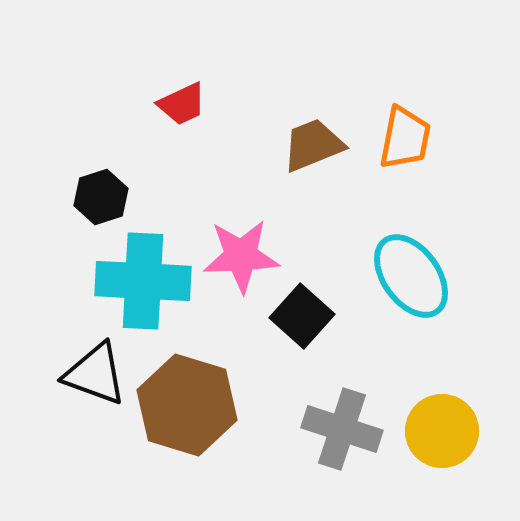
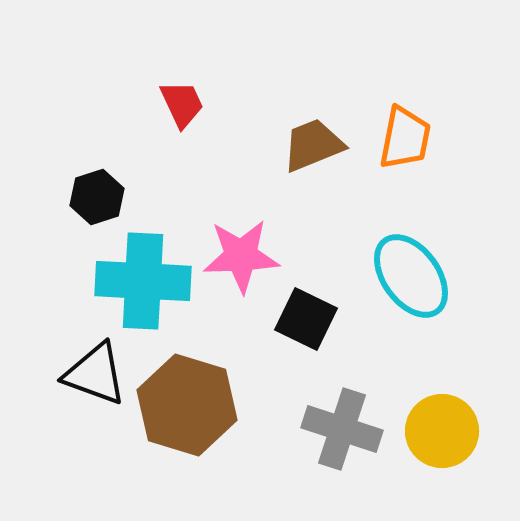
red trapezoid: rotated 90 degrees counterclockwise
black hexagon: moved 4 px left
black square: moved 4 px right, 3 px down; rotated 16 degrees counterclockwise
